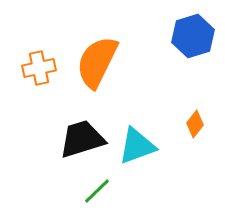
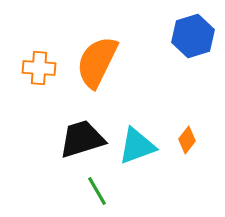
orange cross: rotated 16 degrees clockwise
orange diamond: moved 8 px left, 16 px down
green line: rotated 76 degrees counterclockwise
